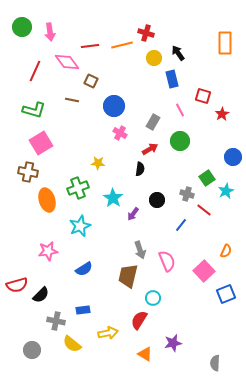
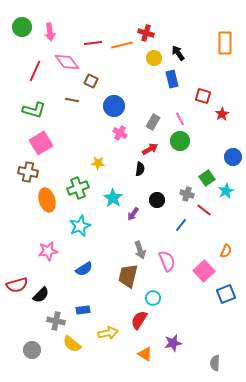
red line at (90, 46): moved 3 px right, 3 px up
pink line at (180, 110): moved 9 px down
